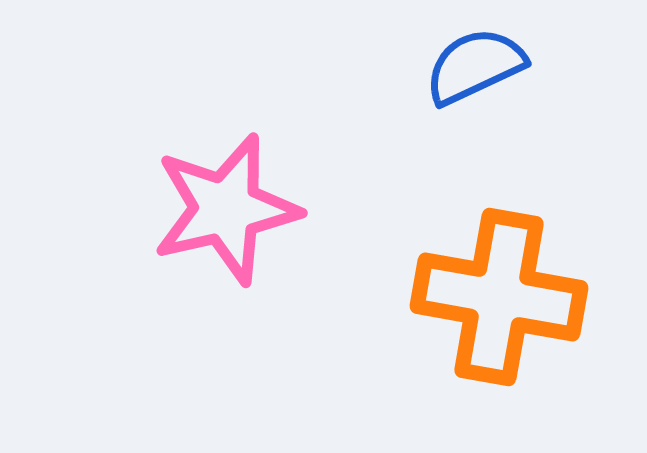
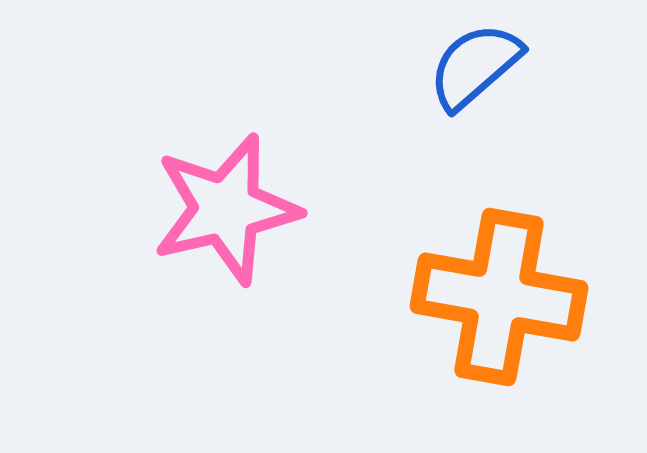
blue semicircle: rotated 16 degrees counterclockwise
